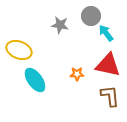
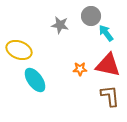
orange star: moved 3 px right, 5 px up
